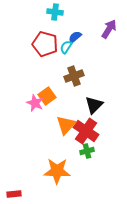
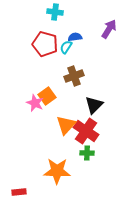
blue semicircle: rotated 32 degrees clockwise
green cross: moved 2 px down; rotated 16 degrees clockwise
red rectangle: moved 5 px right, 2 px up
